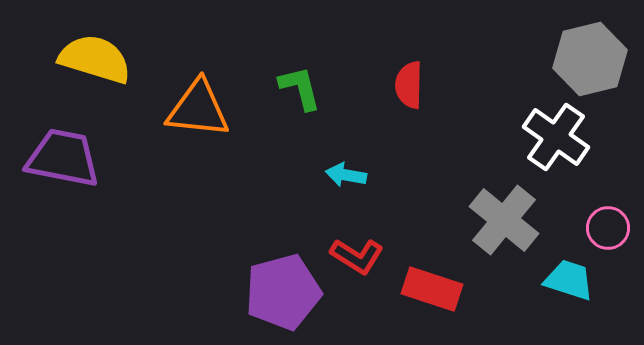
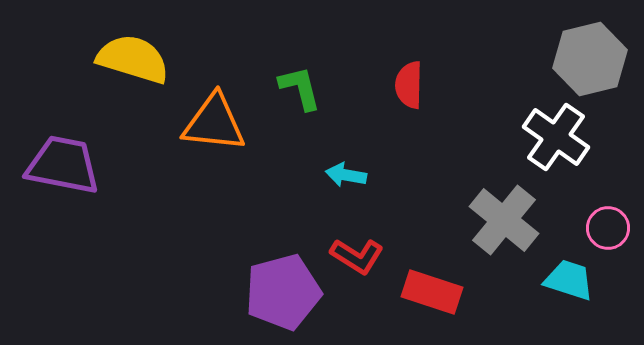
yellow semicircle: moved 38 px right
orange triangle: moved 16 px right, 14 px down
purple trapezoid: moved 7 px down
red rectangle: moved 3 px down
